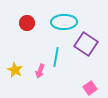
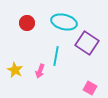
cyan ellipse: rotated 15 degrees clockwise
purple square: moved 1 px right, 1 px up
cyan line: moved 1 px up
pink square: rotated 24 degrees counterclockwise
